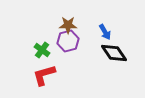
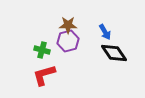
green cross: rotated 21 degrees counterclockwise
